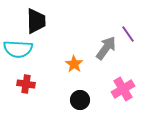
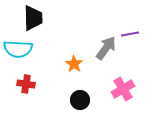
black trapezoid: moved 3 px left, 3 px up
purple line: moved 2 px right; rotated 66 degrees counterclockwise
